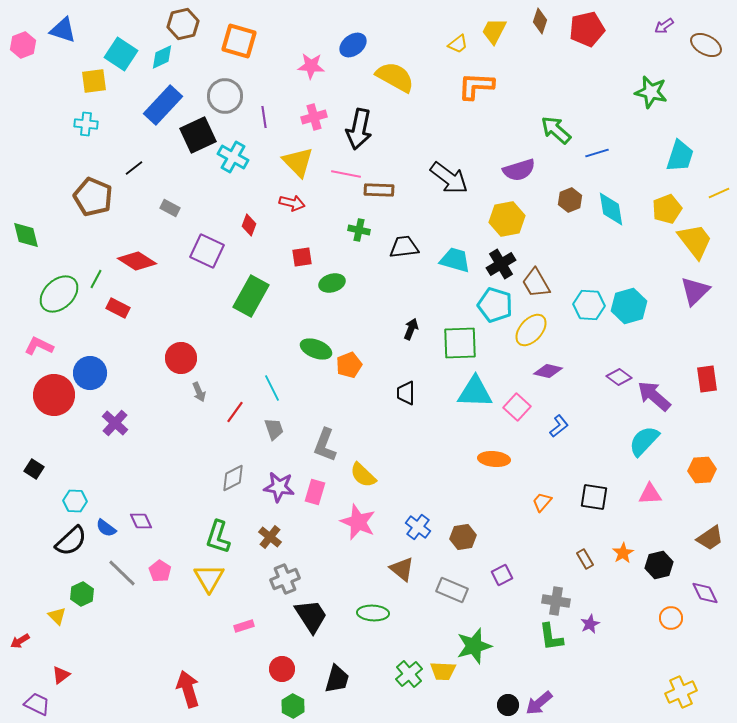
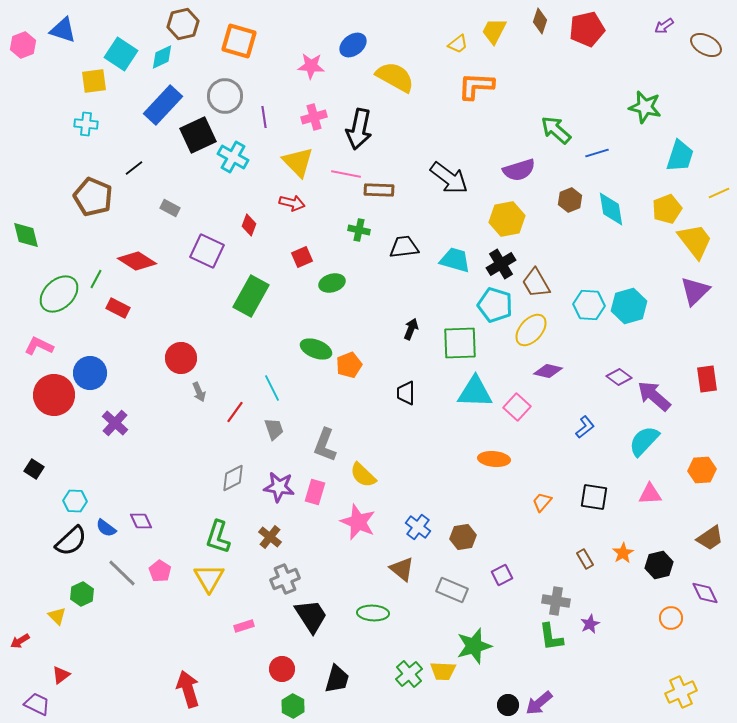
green star at (651, 92): moved 6 px left, 15 px down
red square at (302, 257): rotated 15 degrees counterclockwise
blue L-shape at (559, 426): moved 26 px right, 1 px down
